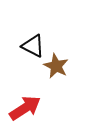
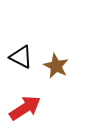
black triangle: moved 12 px left, 11 px down
